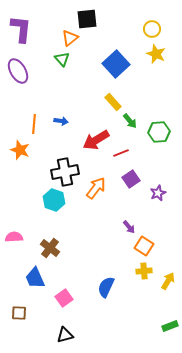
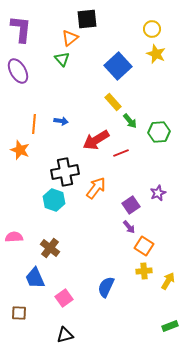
blue square: moved 2 px right, 2 px down
purple square: moved 26 px down
